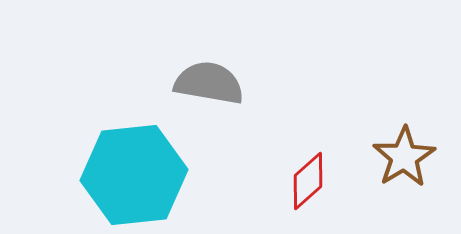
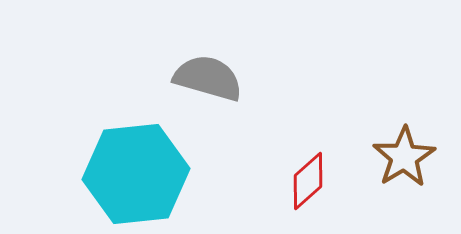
gray semicircle: moved 1 px left, 5 px up; rotated 6 degrees clockwise
cyan hexagon: moved 2 px right, 1 px up
